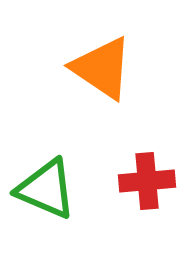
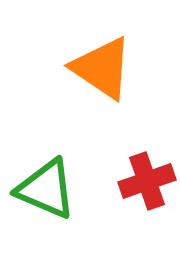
red cross: rotated 14 degrees counterclockwise
